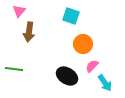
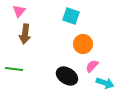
brown arrow: moved 4 px left, 2 px down
cyan arrow: rotated 36 degrees counterclockwise
